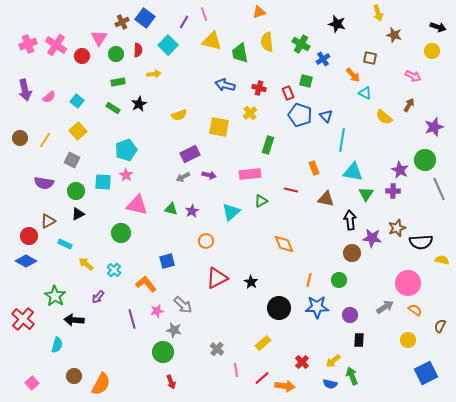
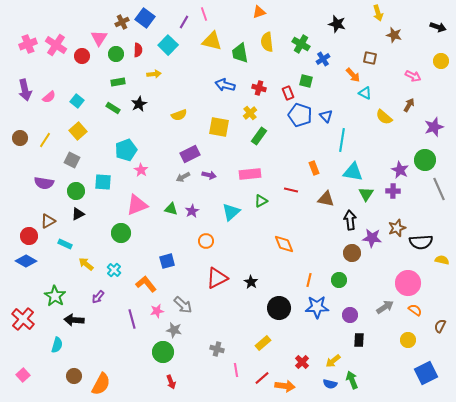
yellow circle at (432, 51): moved 9 px right, 10 px down
green rectangle at (268, 145): moved 9 px left, 9 px up; rotated 18 degrees clockwise
pink star at (126, 175): moved 15 px right, 5 px up
pink triangle at (137, 205): rotated 35 degrees counterclockwise
gray cross at (217, 349): rotated 24 degrees counterclockwise
green arrow at (352, 376): moved 4 px down
pink square at (32, 383): moved 9 px left, 8 px up
